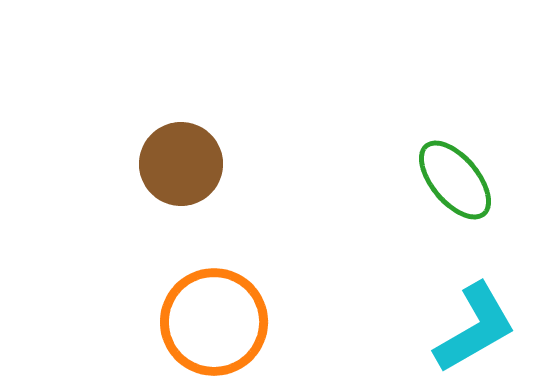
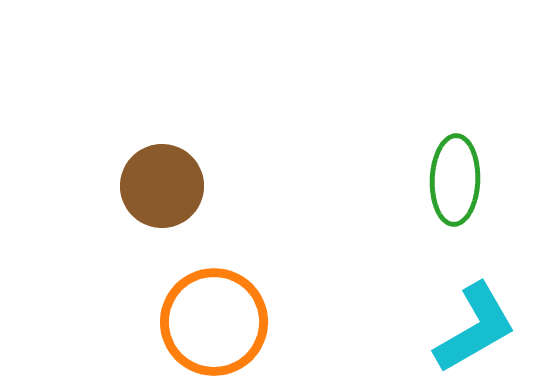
brown circle: moved 19 px left, 22 px down
green ellipse: rotated 42 degrees clockwise
